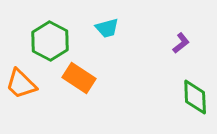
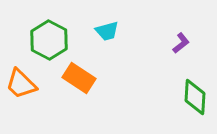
cyan trapezoid: moved 3 px down
green hexagon: moved 1 px left, 1 px up
green diamond: rotated 6 degrees clockwise
